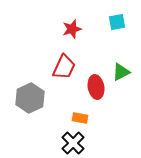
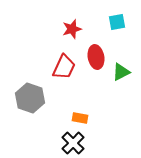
red ellipse: moved 30 px up
gray hexagon: rotated 16 degrees counterclockwise
